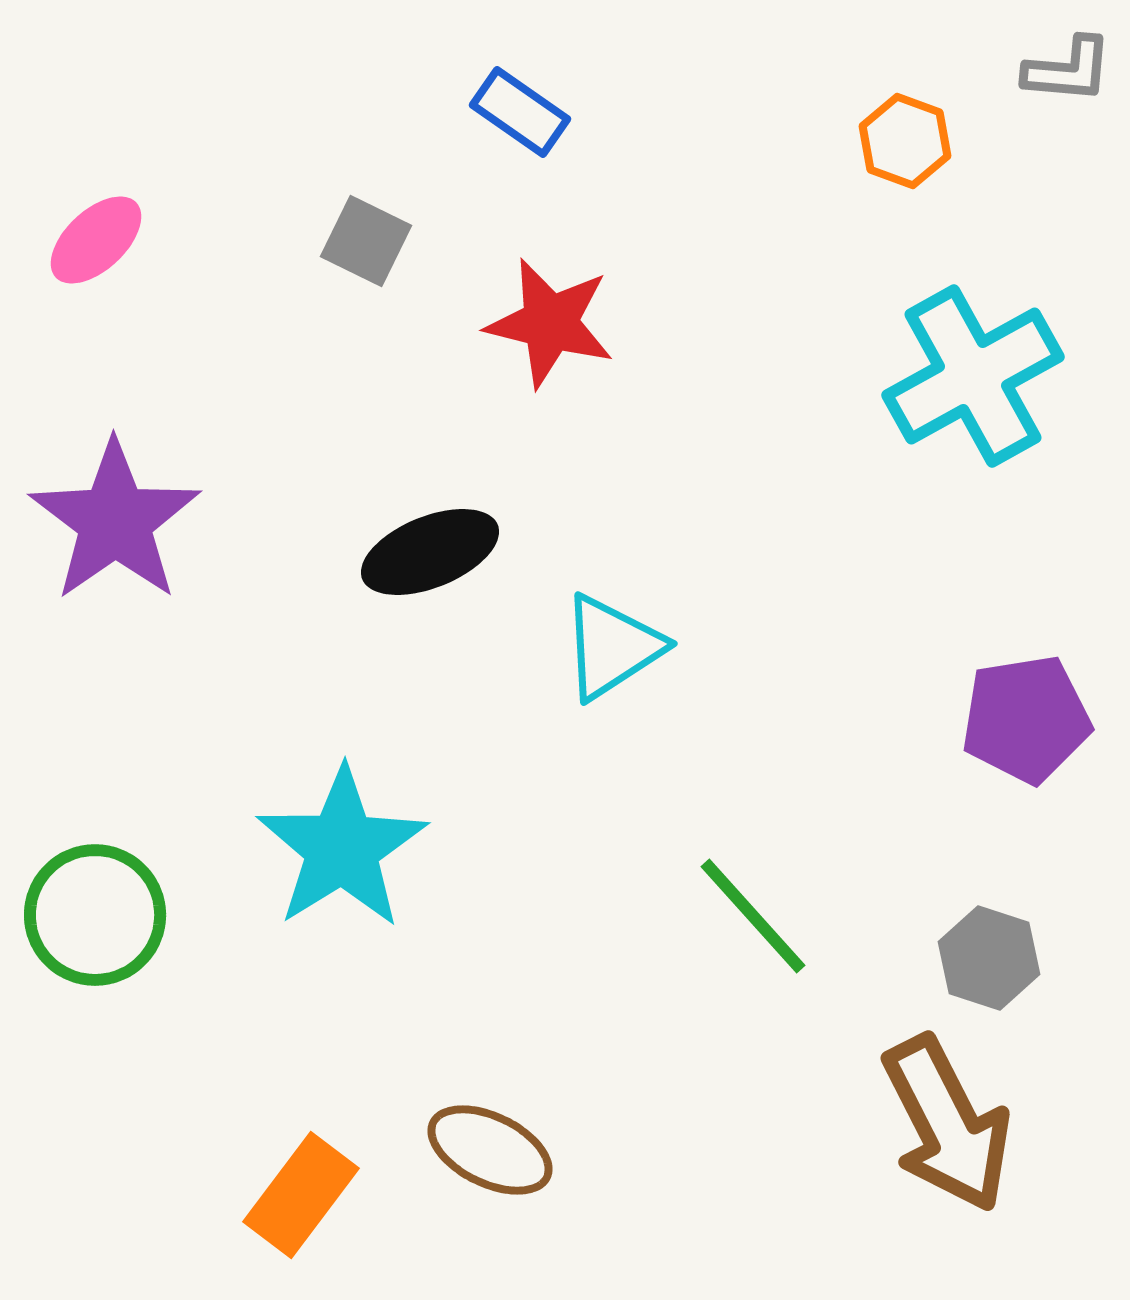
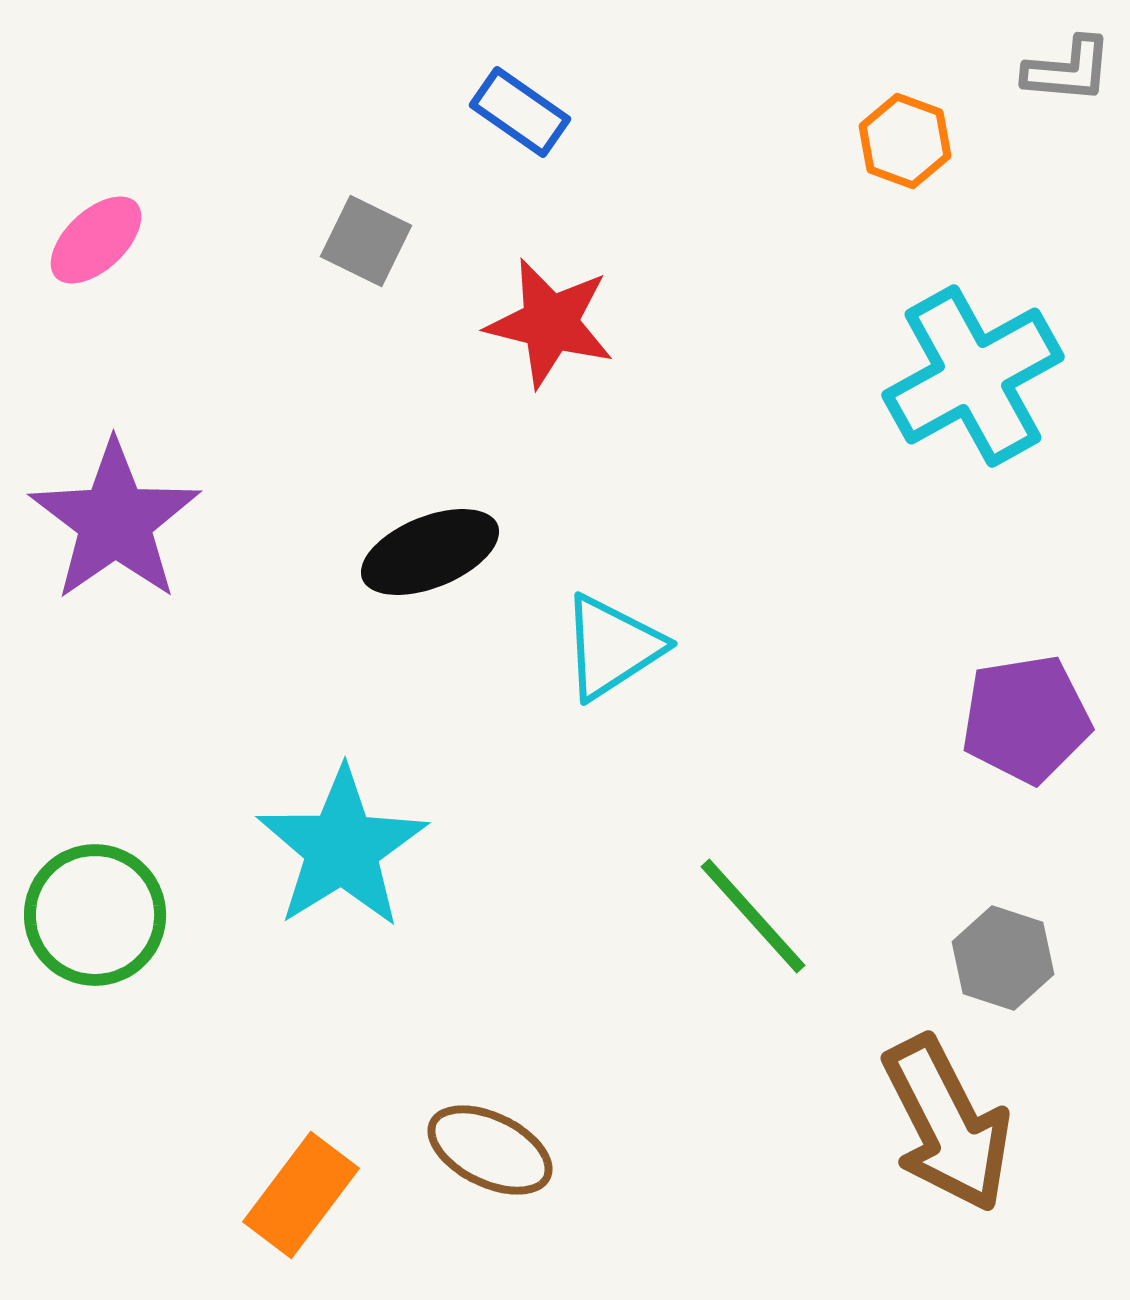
gray hexagon: moved 14 px right
